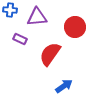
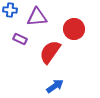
red circle: moved 1 px left, 2 px down
red semicircle: moved 2 px up
blue arrow: moved 9 px left
